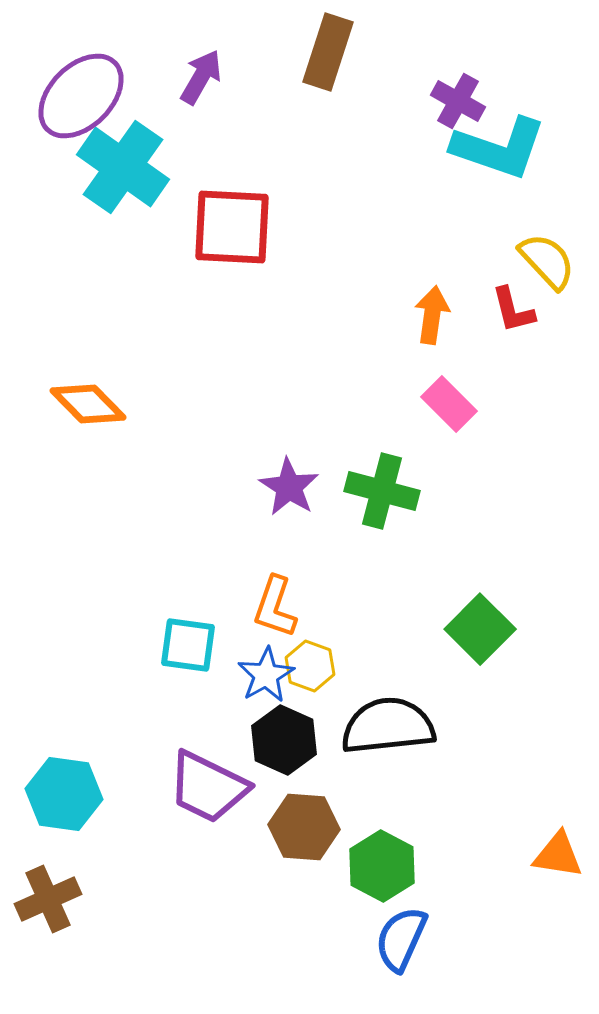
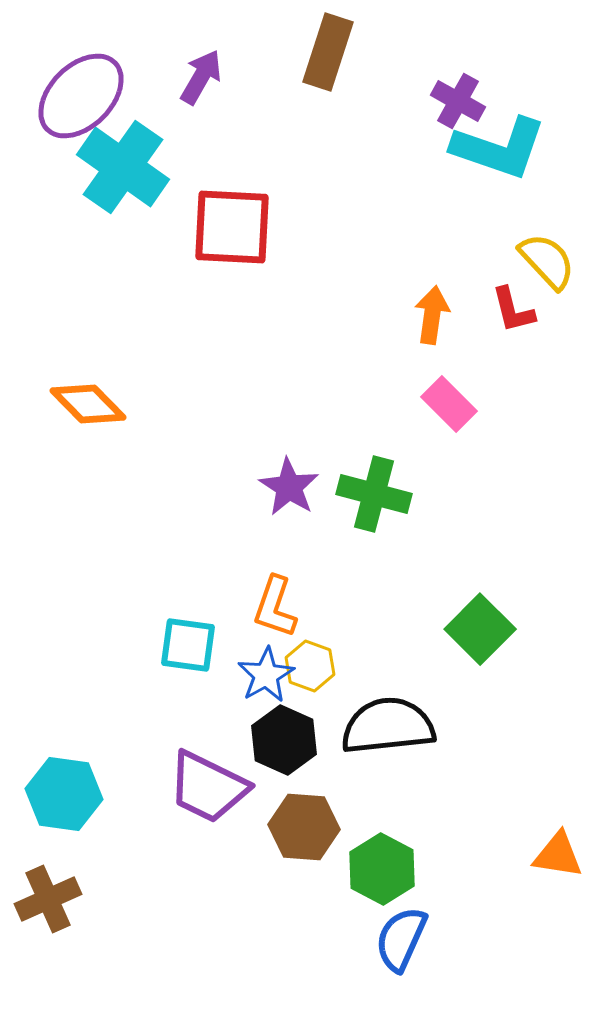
green cross: moved 8 px left, 3 px down
green hexagon: moved 3 px down
